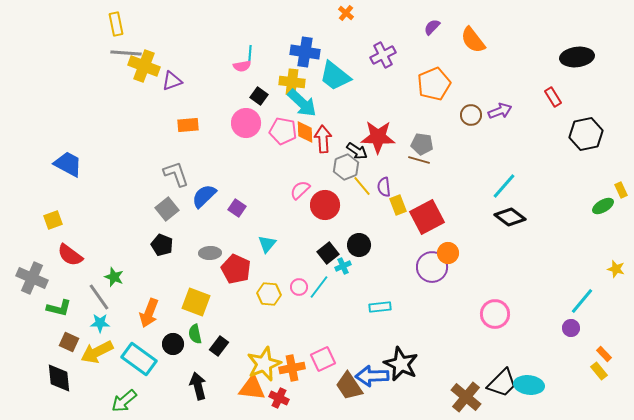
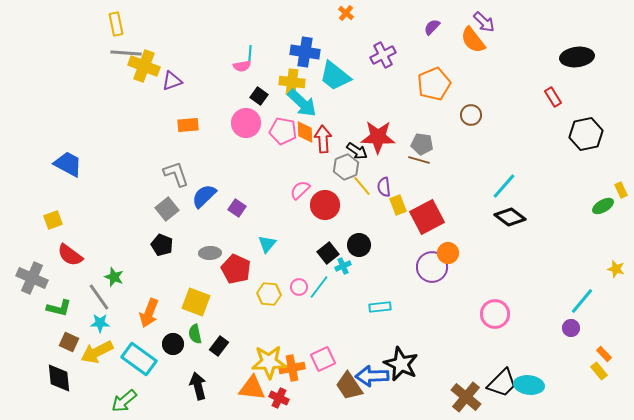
purple arrow at (500, 111): moved 16 px left, 89 px up; rotated 65 degrees clockwise
yellow star at (264, 364): moved 5 px right, 2 px up; rotated 20 degrees clockwise
